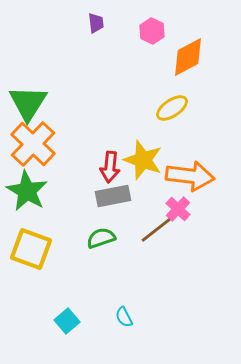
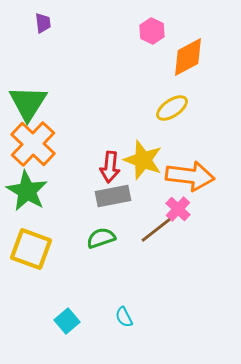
purple trapezoid: moved 53 px left
